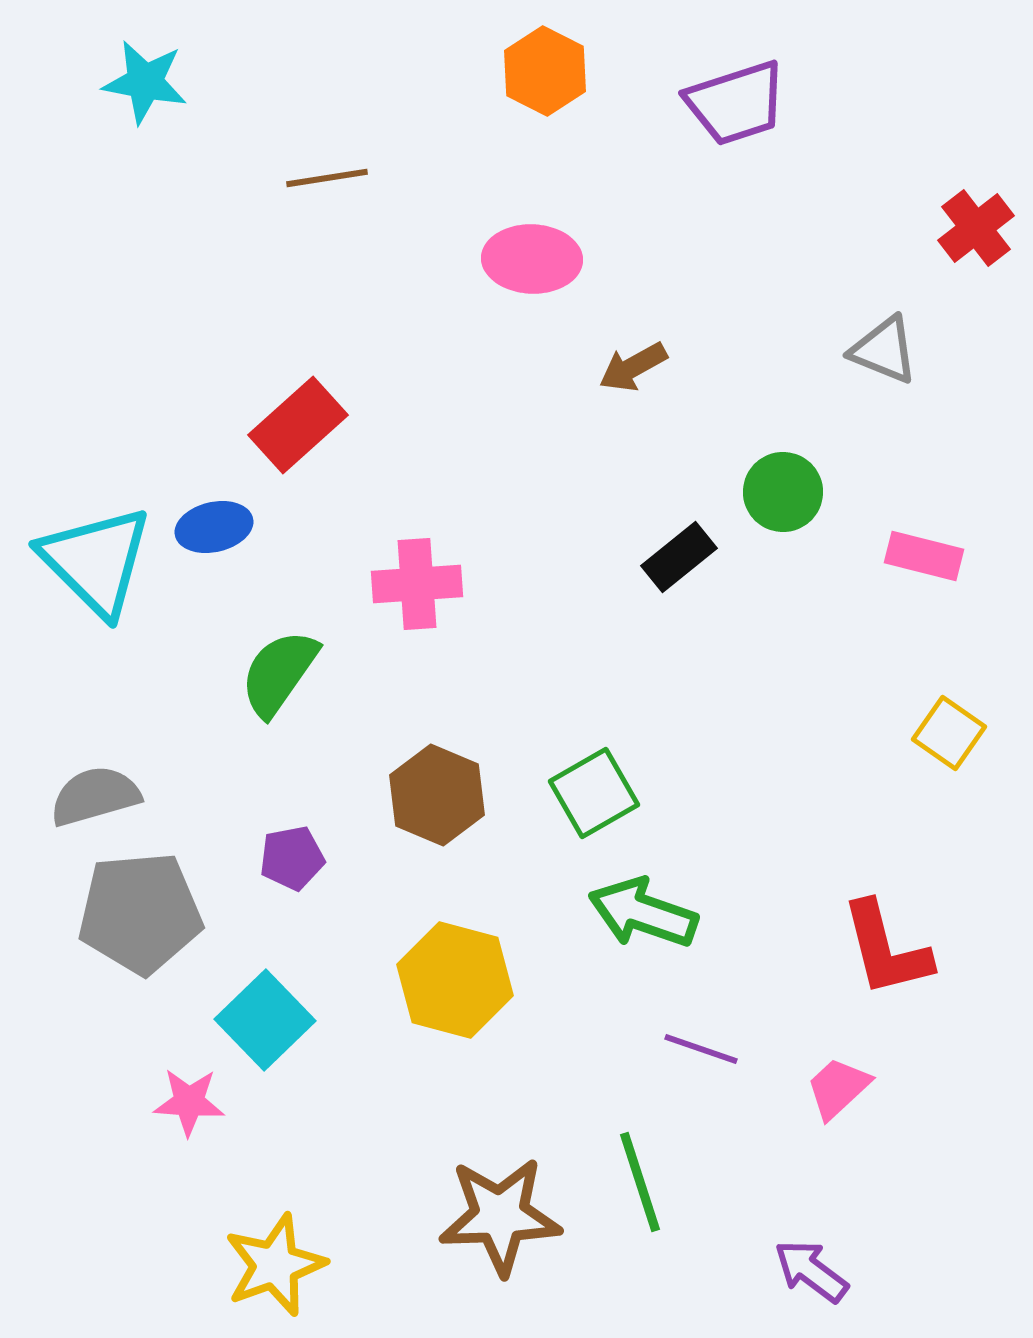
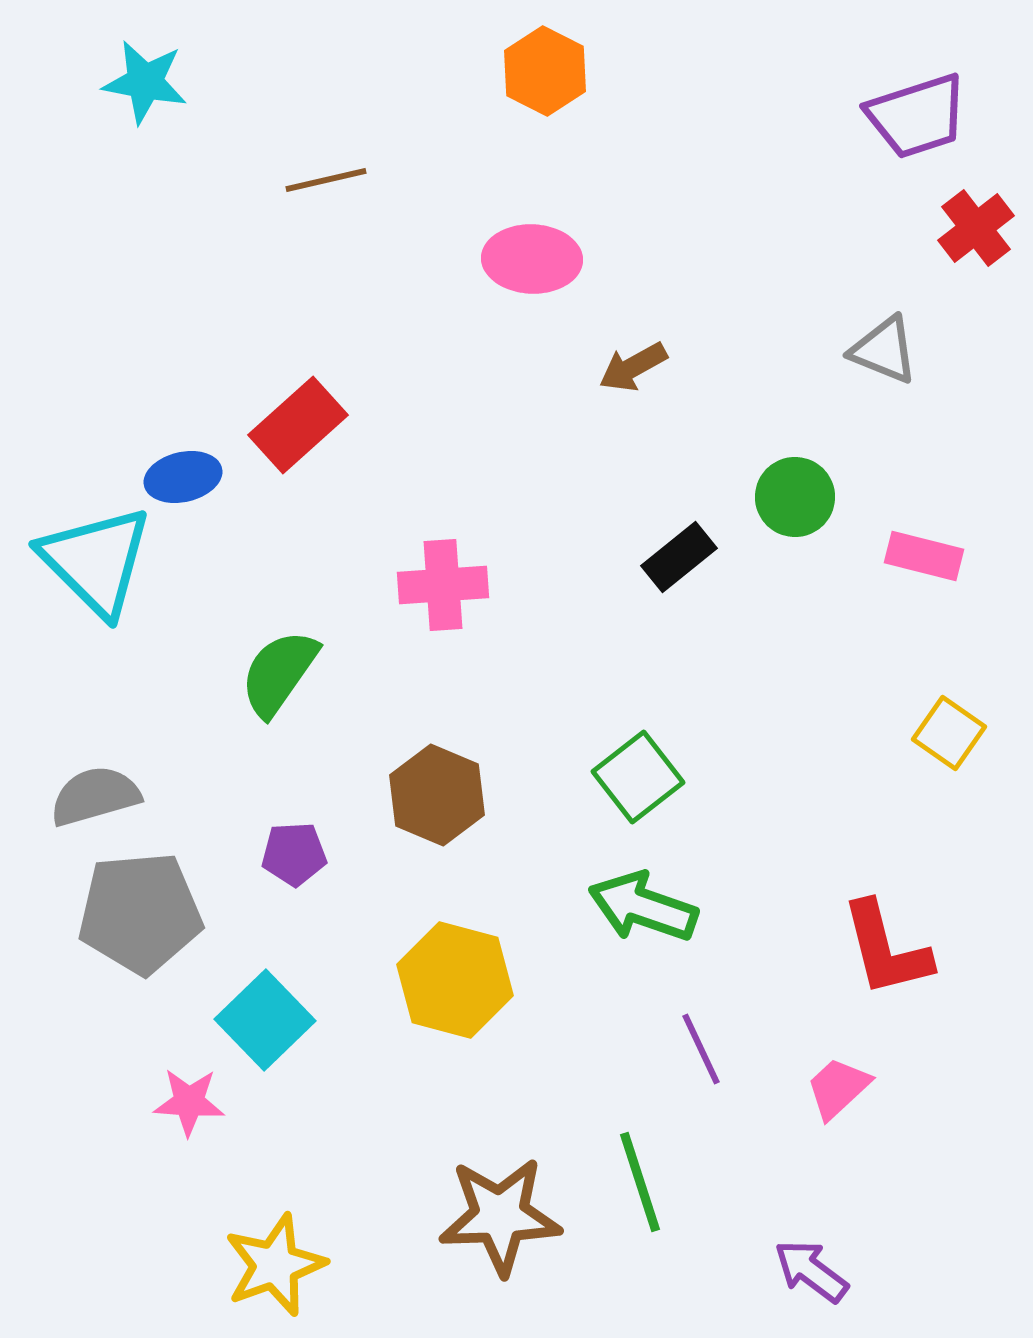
purple trapezoid: moved 181 px right, 13 px down
brown line: moved 1 px left, 2 px down; rotated 4 degrees counterclockwise
green circle: moved 12 px right, 5 px down
blue ellipse: moved 31 px left, 50 px up
pink cross: moved 26 px right, 1 px down
green square: moved 44 px right, 16 px up; rotated 8 degrees counterclockwise
purple pentagon: moved 2 px right, 4 px up; rotated 8 degrees clockwise
green arrow: moved 6 px up
purple line: rotated 46 degrees clockwise
